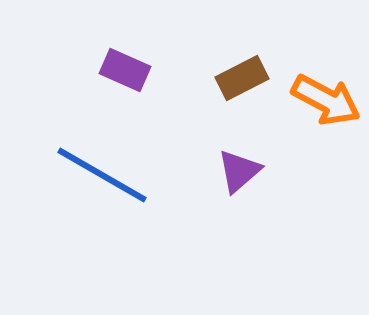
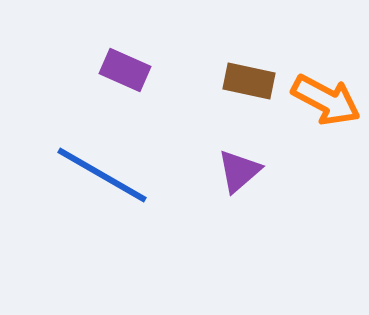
brown rectangle: moved 7 px right, 3 px down; rotated 39 degrees clockwise
